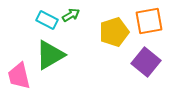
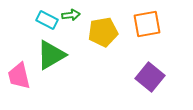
green arrow: rotated 24 degrees clockwise
orange square: moved 2 px left, 3 px down
yellow pentagon: moved 11 px left; rotated 8 degrees clockwise
green triangle: moved 1 px right
purple square: moved 4 px right, 15 px down
